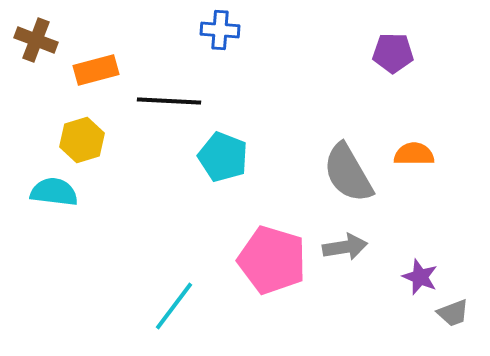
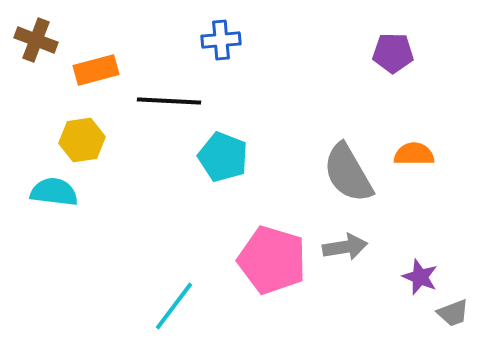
blue cross: moved 1 px right, 10 px down; rotated 9 degrees counterclockwise
yellow hexagon: rotated 9 degrees clockwise
